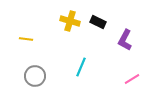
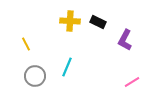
yellow cross: rotated 12 degrees counterclockwise
yellow line: moved 5 px down; rotated 56 degrees clockwise
cyan line: moved 14 px left
pink line: moved 3 px down
